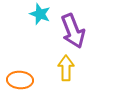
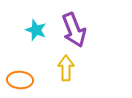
cyan star: moved 4 px left, 16 px down
purple arrow: moved 1 px right, 1 px up
